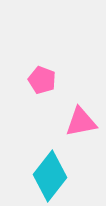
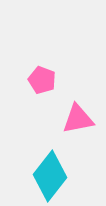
pink triangle: moved 3 px left, 3 px up
